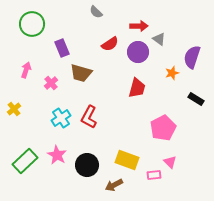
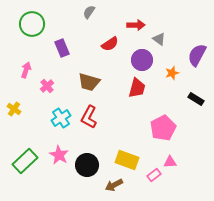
gray semicircle: moved 7 px left; rotated 80 degrees clockwise
red arrow: moved 3 px left, 1 px up
purple circle: moved 4 px right, 8 px down
purple semicircle: moved 5 px right, 2 px up; rotated 10 degrees clockwise
brown trapezoid: moved 8 px right, 9 px down
pink cross: moved 4 px left, 3 px down
yellow cross: rotated 16 degrees counterclockwise
pink star: moved 2 px right
pink triangle: rotated 48 degrees counterclockwise
pink rectangle: rotated 32 degrees counterclockwise
